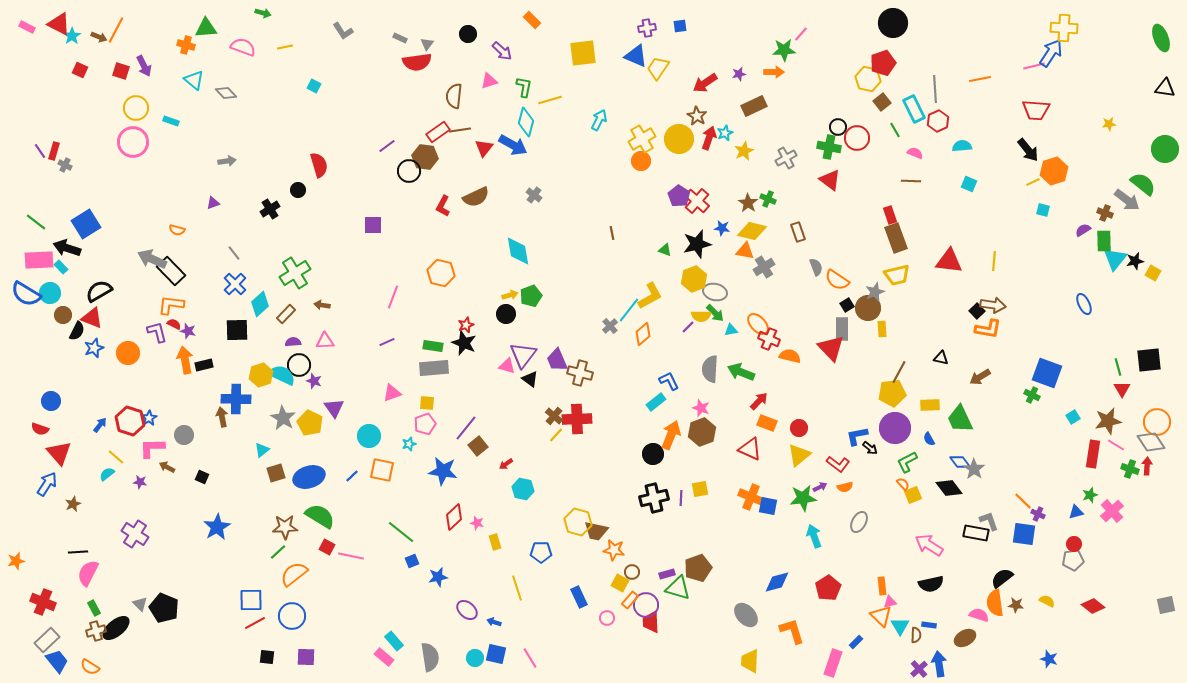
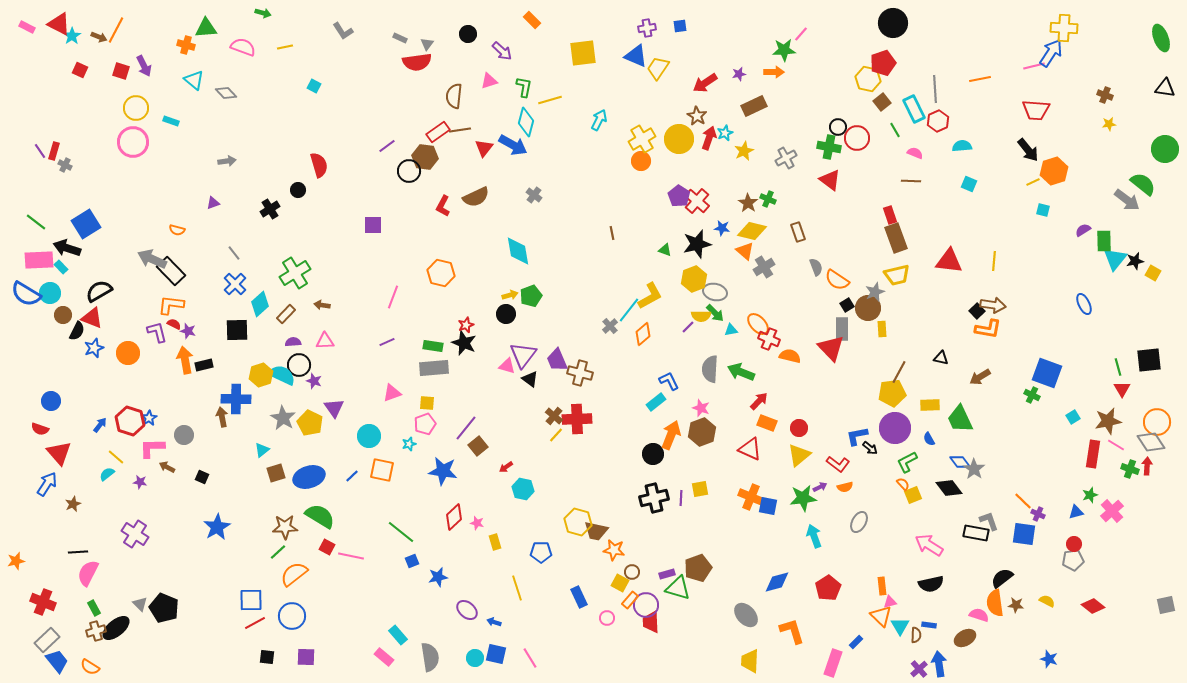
brown cross at (1105, 213): moved 118 px up
orange triangle at (745, 251): rotated 30 degrees clockwise
red arrow at (506, 464): moved 3 px down
cyan rectangle at (394, 641): moved 4 px right, 6 px up
